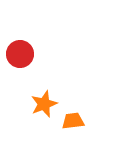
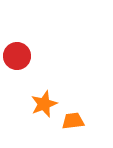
red circle: moved 3 px left, 2 px down
